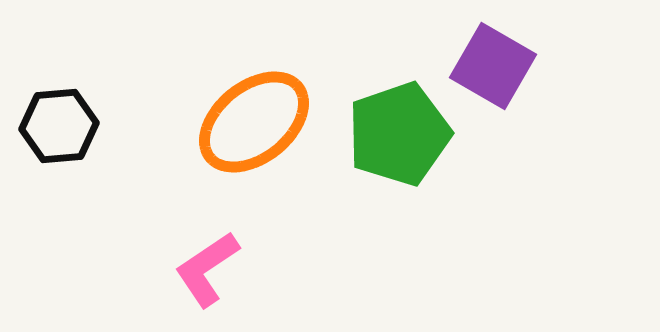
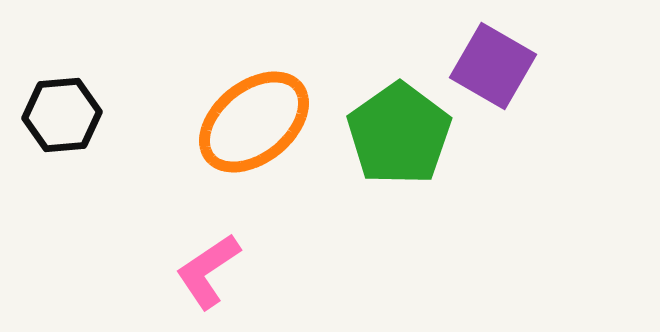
black hexagon: moved 3 px right, 11 px up
green pentagon: rotated 16 degrees counterclockwise
pink L-shape: moved 1 px right, 2 px down
